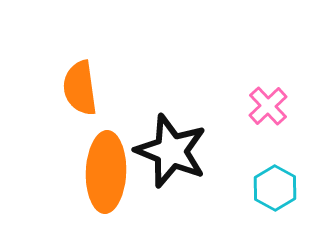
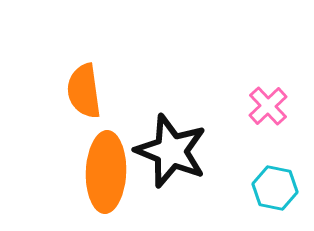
orange semicircle: moved 4 px right, 3 px down
cyan hexagon: rotated 18 degrees counterclockwise
